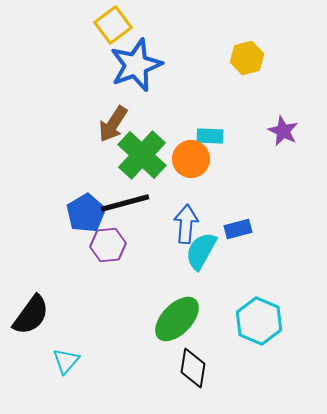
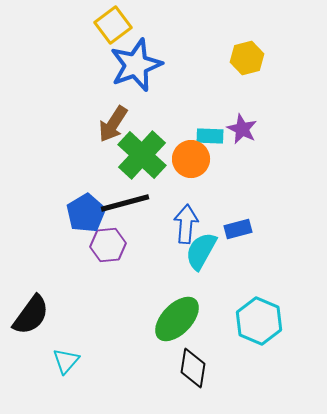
purple star: moved 41 px left, 2 px up
